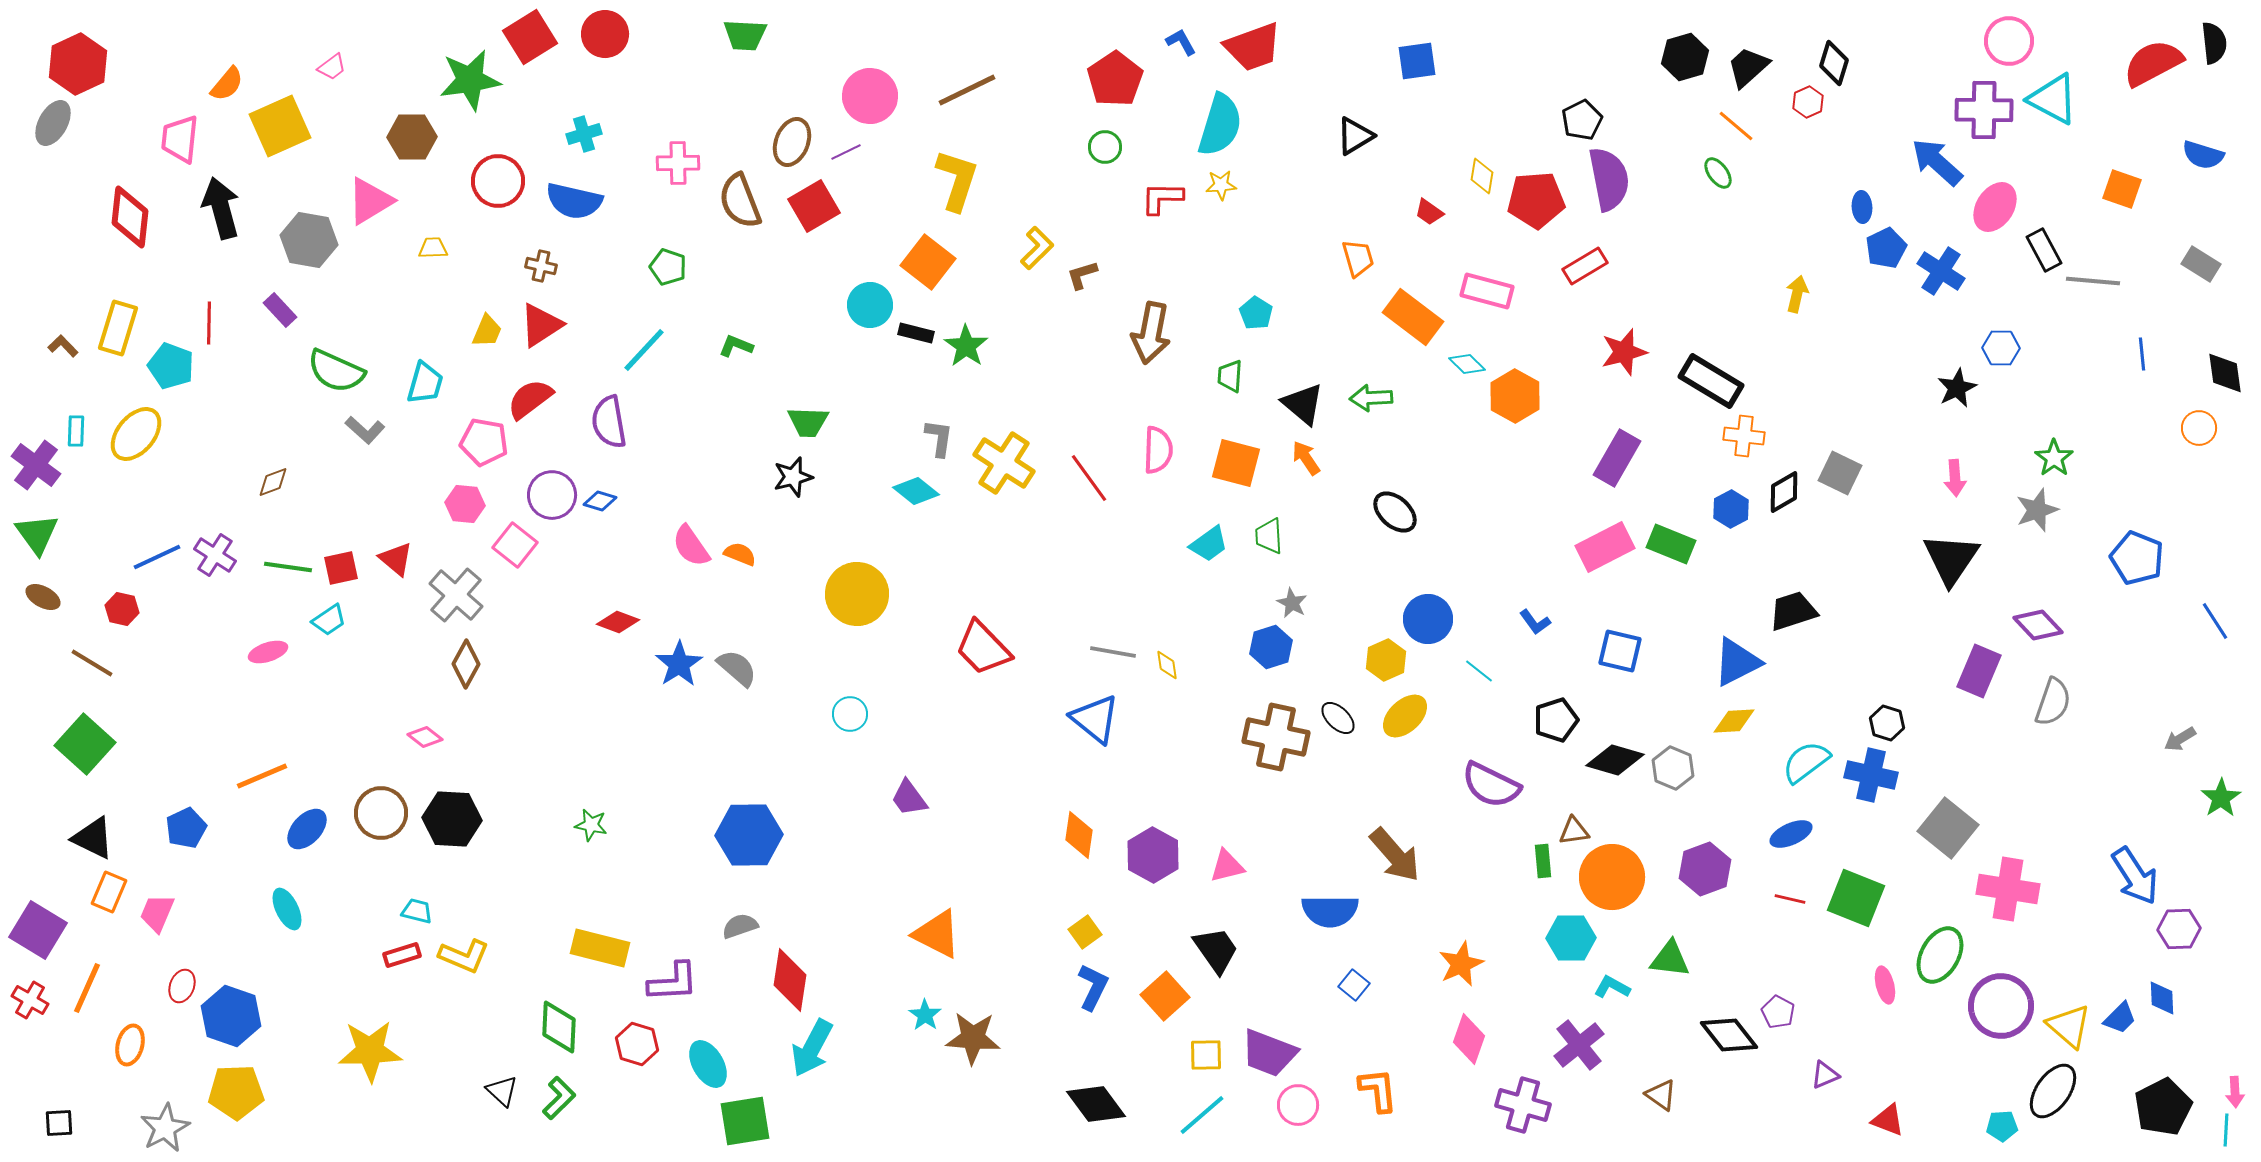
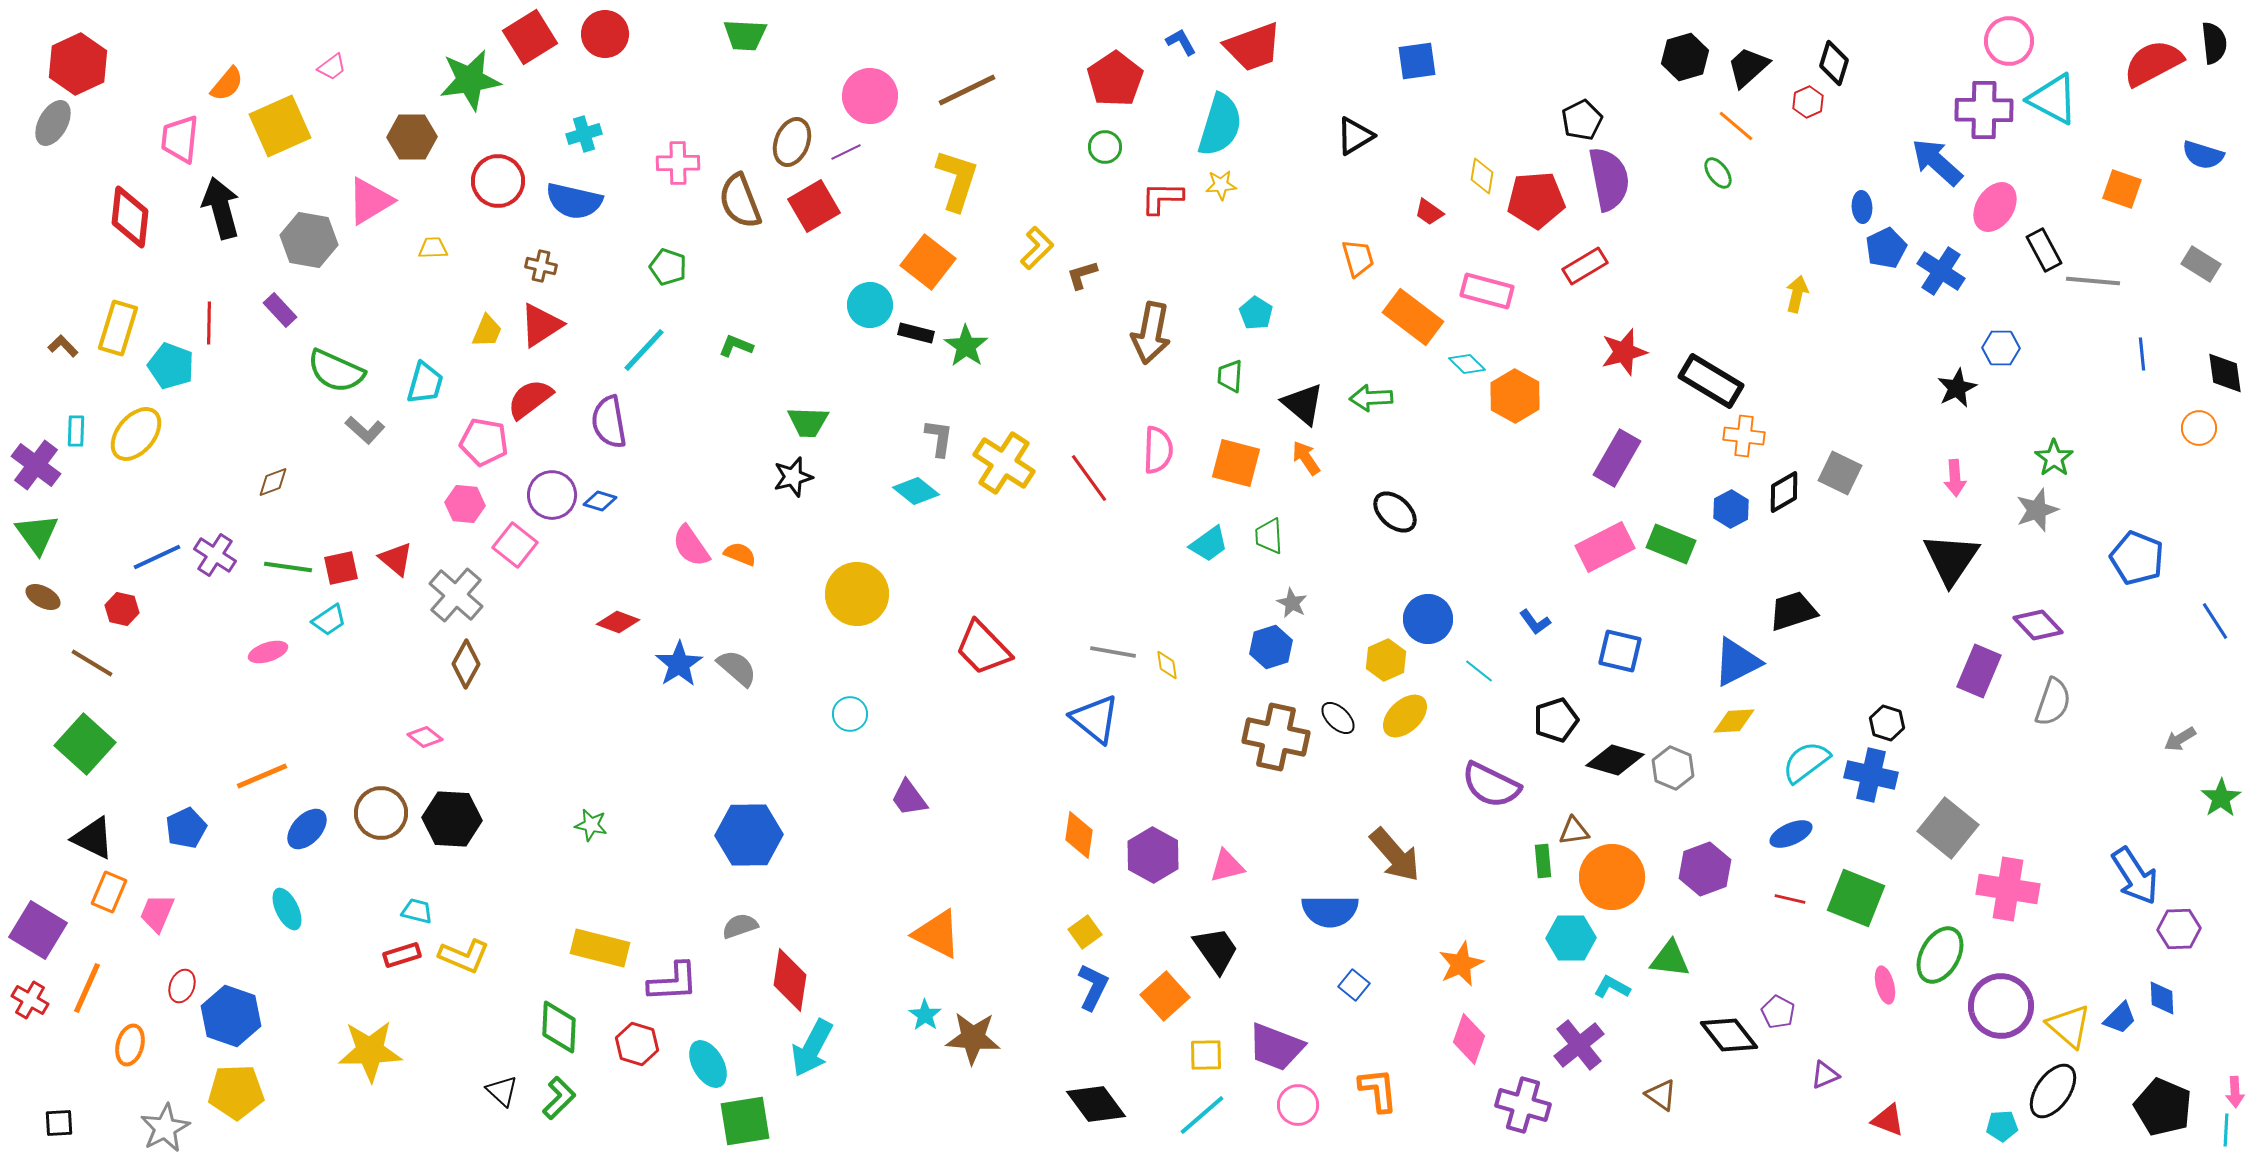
purple trapezoid at (1269, 1053): moved 7 px right, 6 px up
black pentagon at (2163, 1107): rotated 22 degrees counterclockwise
